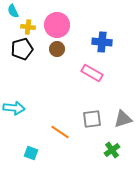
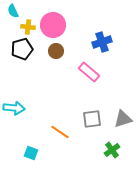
pink circle: moved 4 px left
blue cross: rotated 24 degrees counterclockwise
brown circle: moved 1 px left, 2 px down
pink rectangle: moved 3 px left, 1 px up; rotated 10 degrees clockwise
